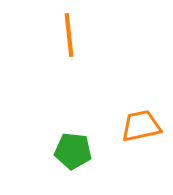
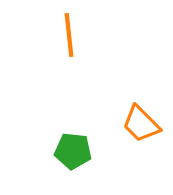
orange trapezoid: moved 2 px up; rotated 123 degrees counterclockwise
